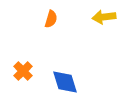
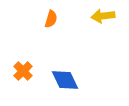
yellow arrow: moved 1 px left, 1 px up
blue diamond: moved 2 px up; rotated 8 degrees counterclockwise
